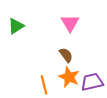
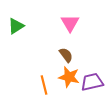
orange star: rotated 10 degrees counterclockwise
